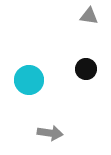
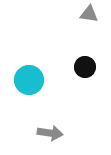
gray triangle: moved 2 px up
black circle: moved 1 px left, 2 px up
